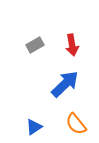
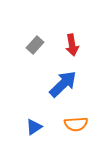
gray rectangle: rotated 18 degrees counterclockwise
blue arrow: moved 2 px left
orange semicircle: rotated 55 degrees counterclockwise
